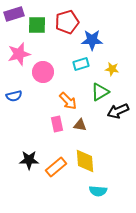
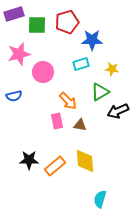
pink rectangle: moved 3 px up
orange rectangle: moved 1 px left, 1 px up
cyan semicircle: moved 2 px right, 8 px down; rotated 102 degrees clockwise
